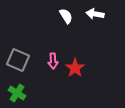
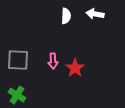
white semicircle: rotated 35 degrees clockwise
gray square: rotated 20 degrees counterclockwise
green cross: moved 2 px down
